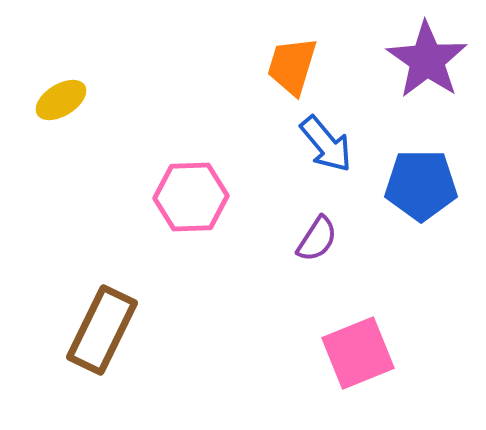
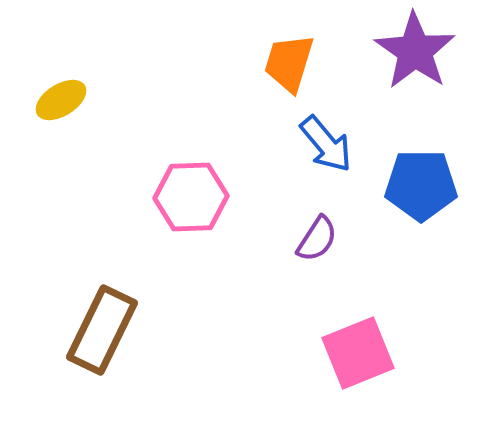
purple star: moved 12 px left, 9 px up
orange trapezoid: moved 3 px left, 3 px up
